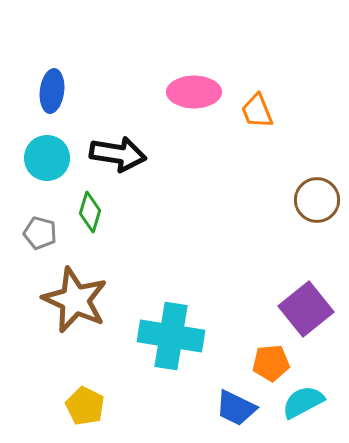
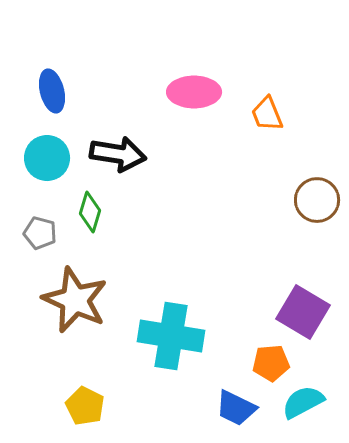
blue ellipse: rotated 21 degrees counterclockwise
orange trapezoid: moved 10 px right, 3 px down
purple square: moved 3 px left, 3 px down; rotated 20 degrees counterclockwise
